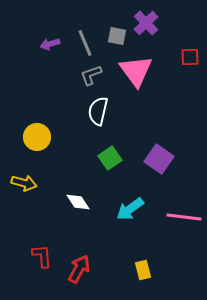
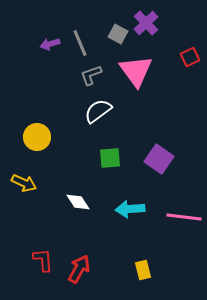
gray square: moved 1 px right, 2 px up; rotated 18 degrees clockwise
gray line: moved 5 px left
red square: rotated 24 degrees counterclockwise
white semicircle: rotated 40 degrees clockwise
green square: rotated 30 degrees clockwise
yellow arrow: rotated 10 degrees clockwise
cyan arrow: rotated 32 degrees clockwise
red L-shape: moved 1 px right, 4 px down
